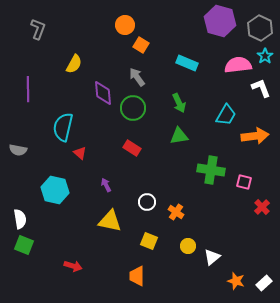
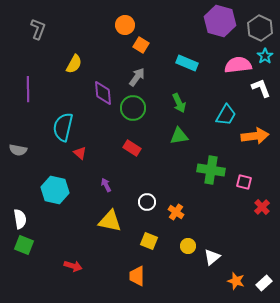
gray arrow: rotated 72 degrees clockwise
